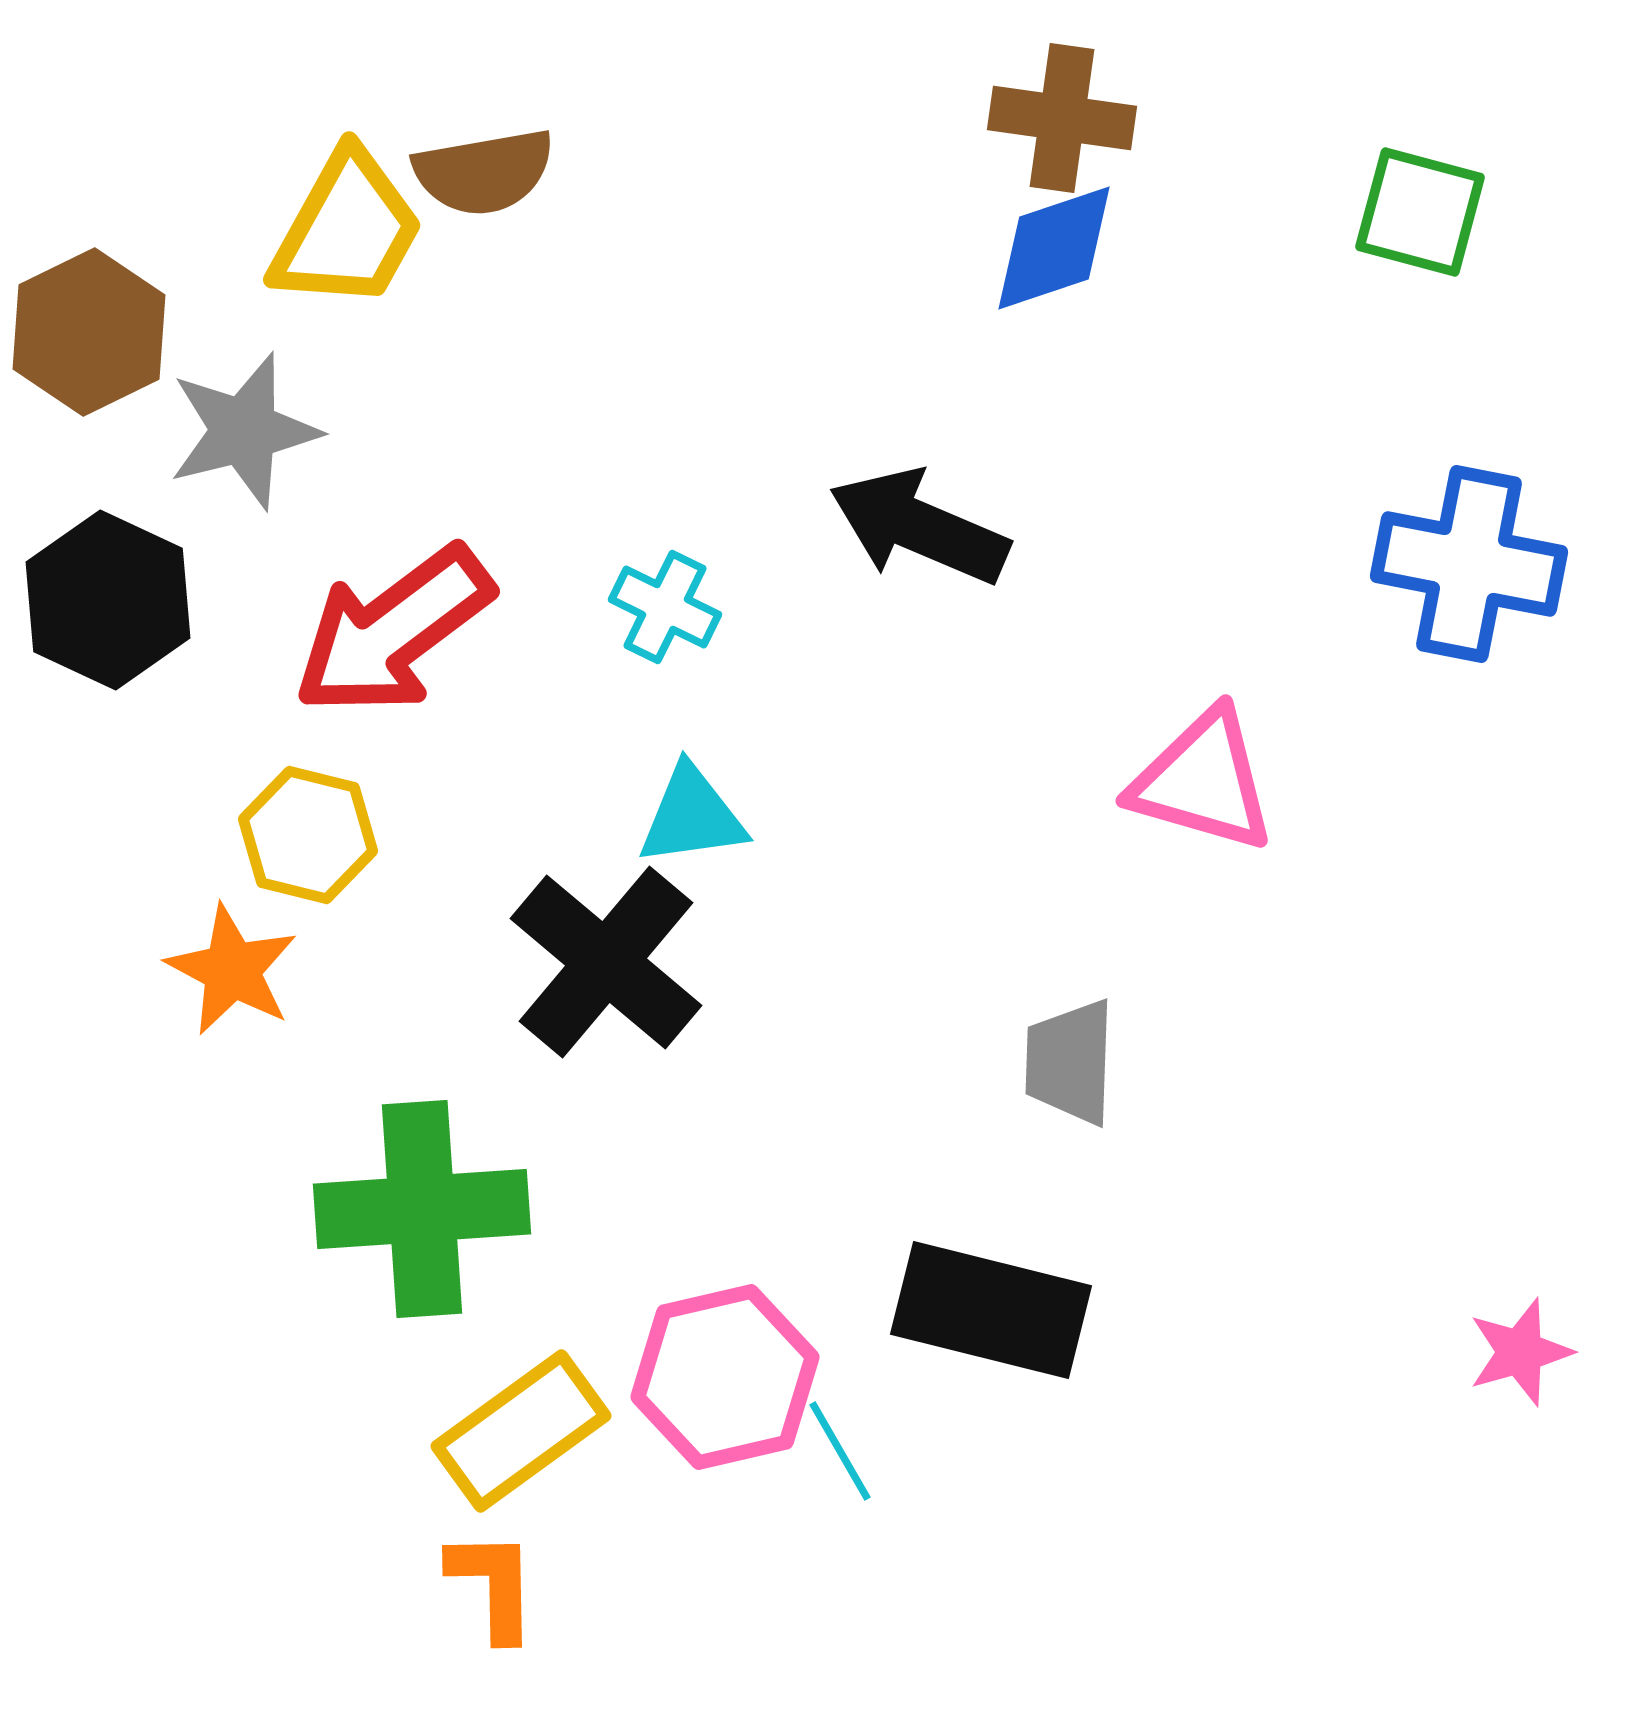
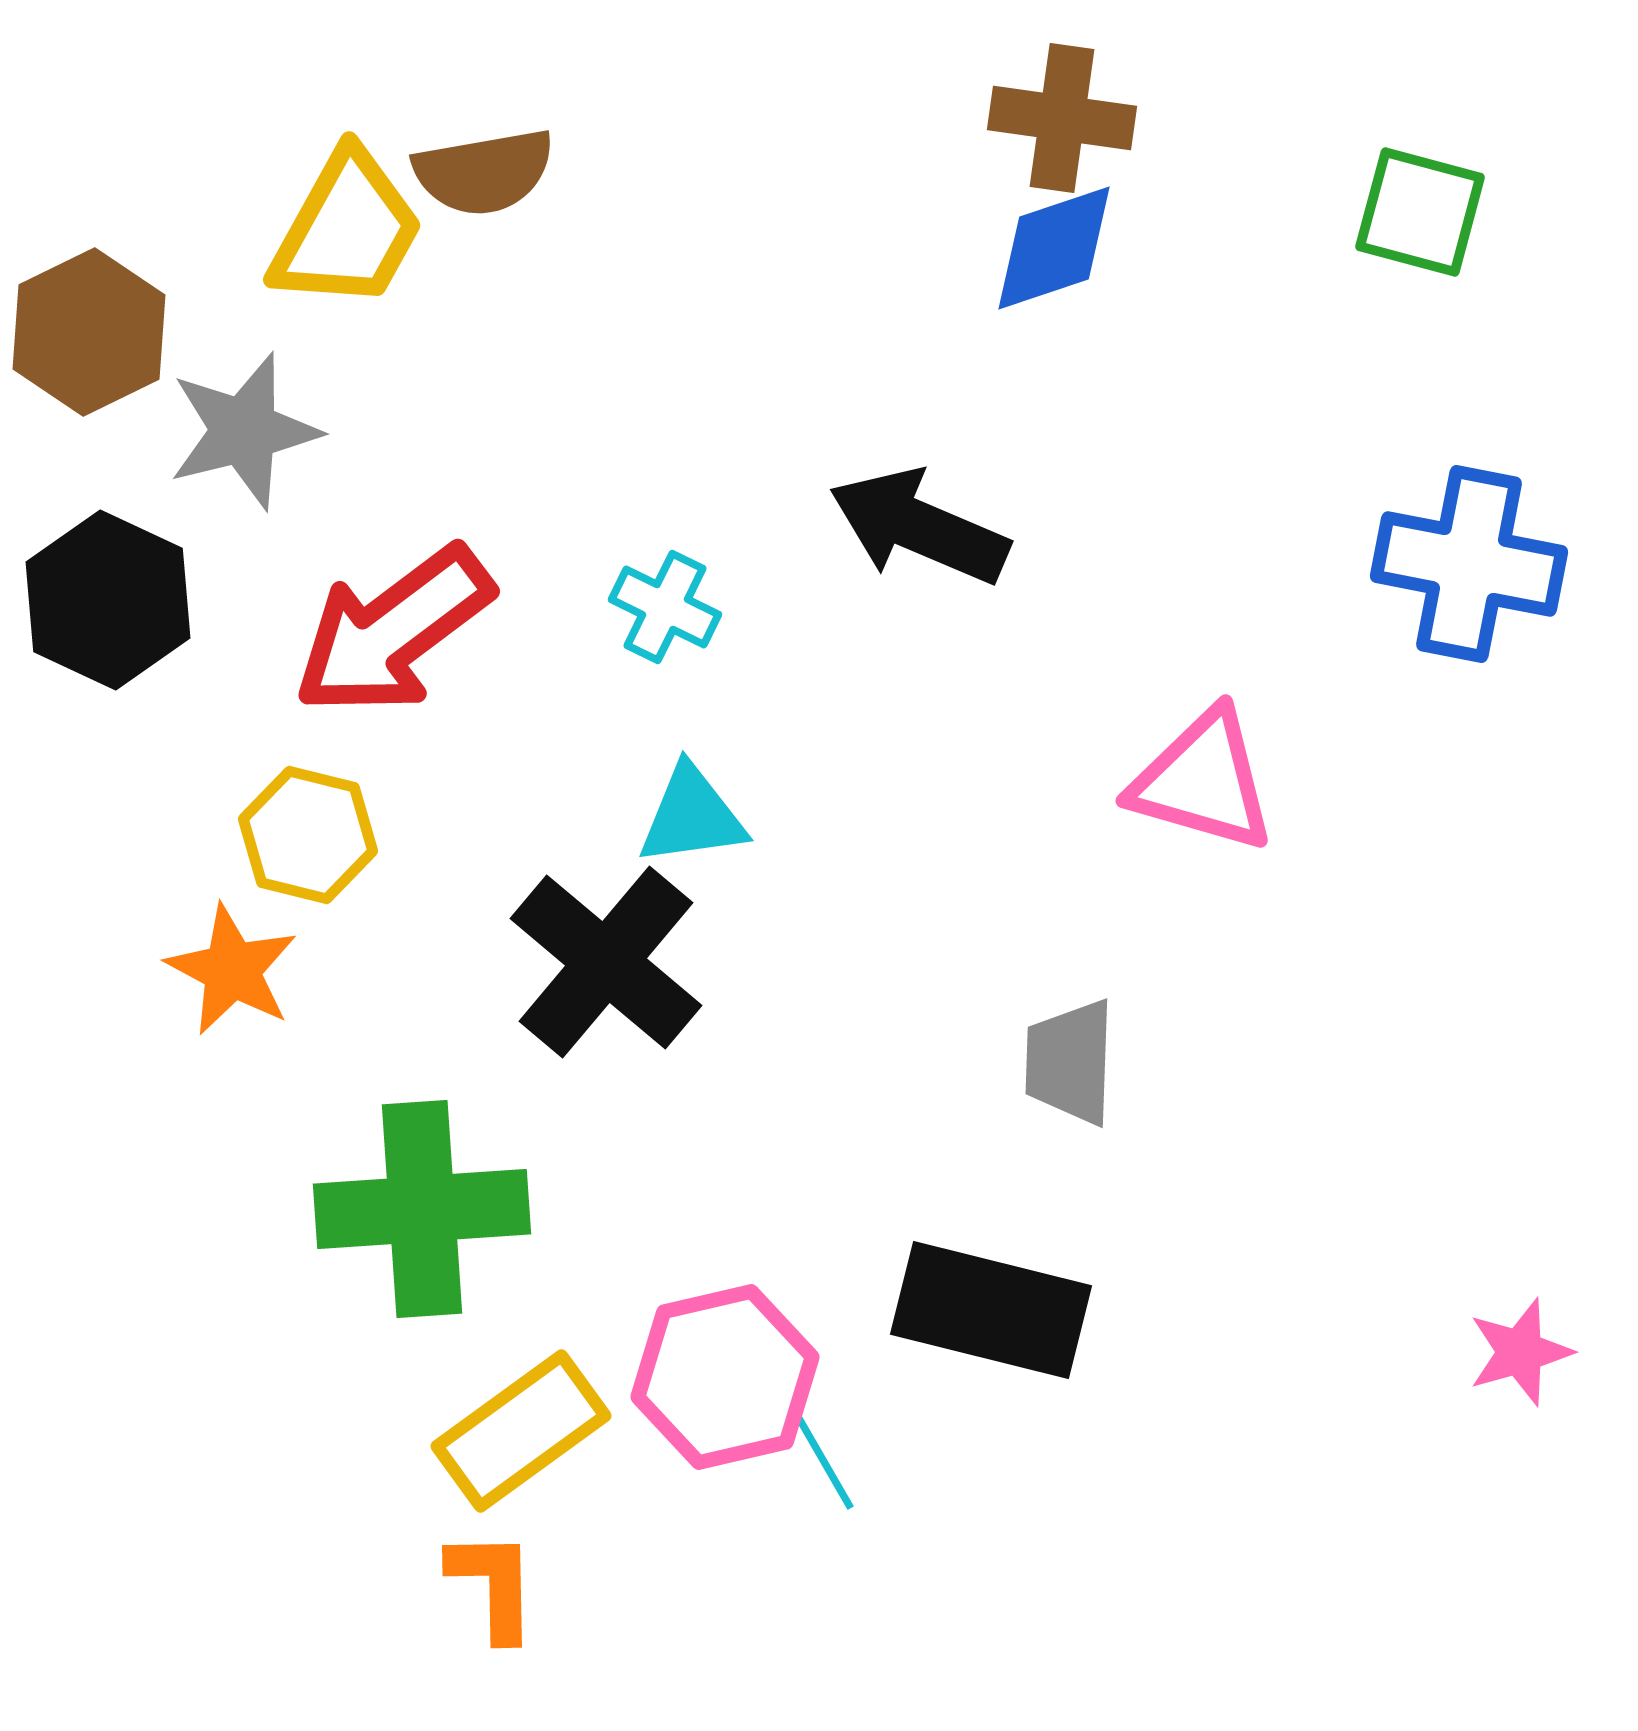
cyan line: moved 17 px left, 9 px down
